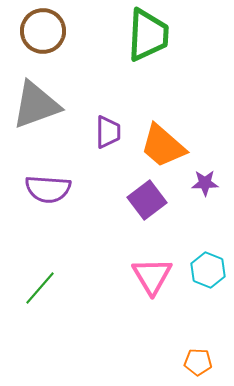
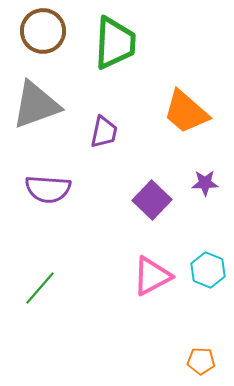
green trapezoid: moved 33 px left, 8 px down
purple trapezoid: moved 4 px left; rotated 12 degrees clockwise
orange trapezoid: moved 23 px right, 34 px up
purple square: moved 5 px right; rotated 9 degrees counterclockwise
pink triangle: rotated 33 degrees clockwise
orange pentagon: moved 3 px right, 1 px up
